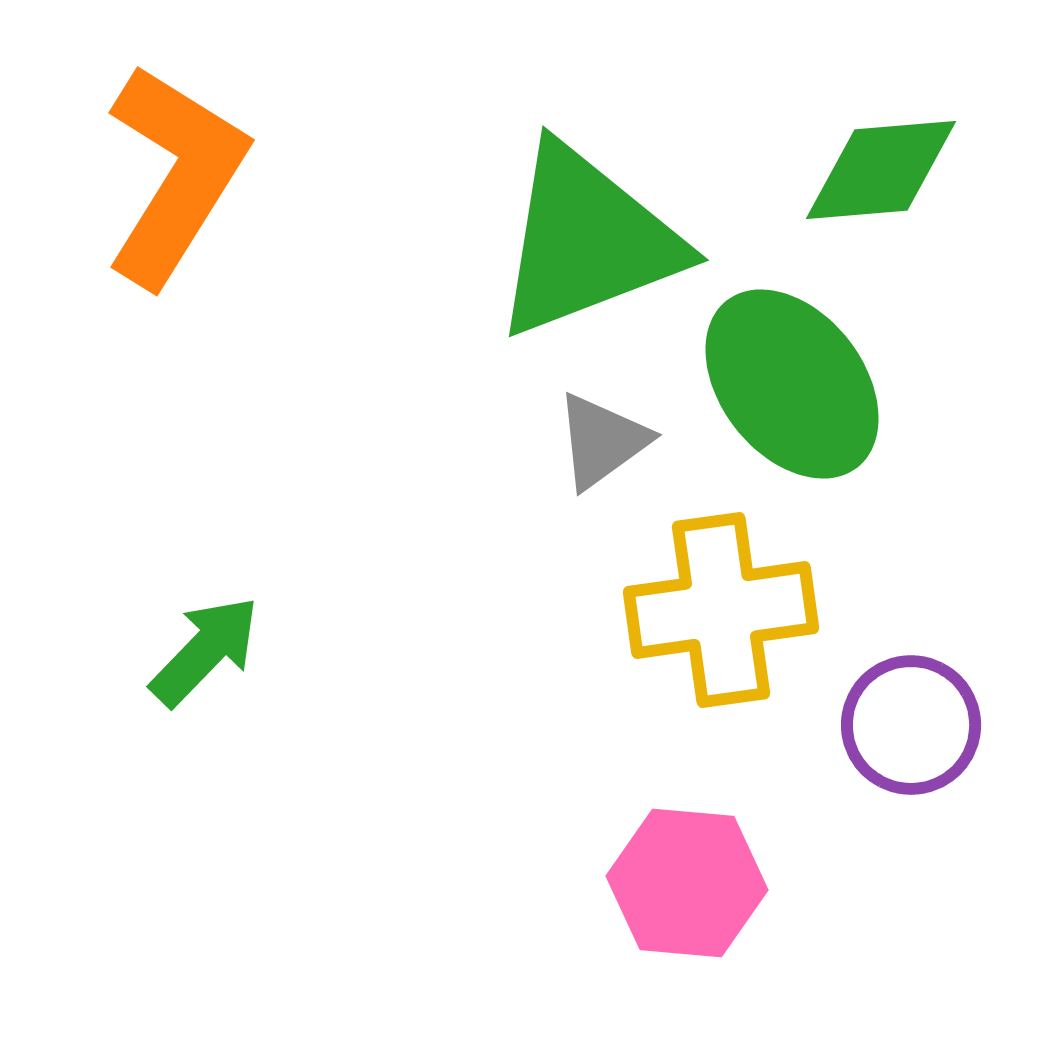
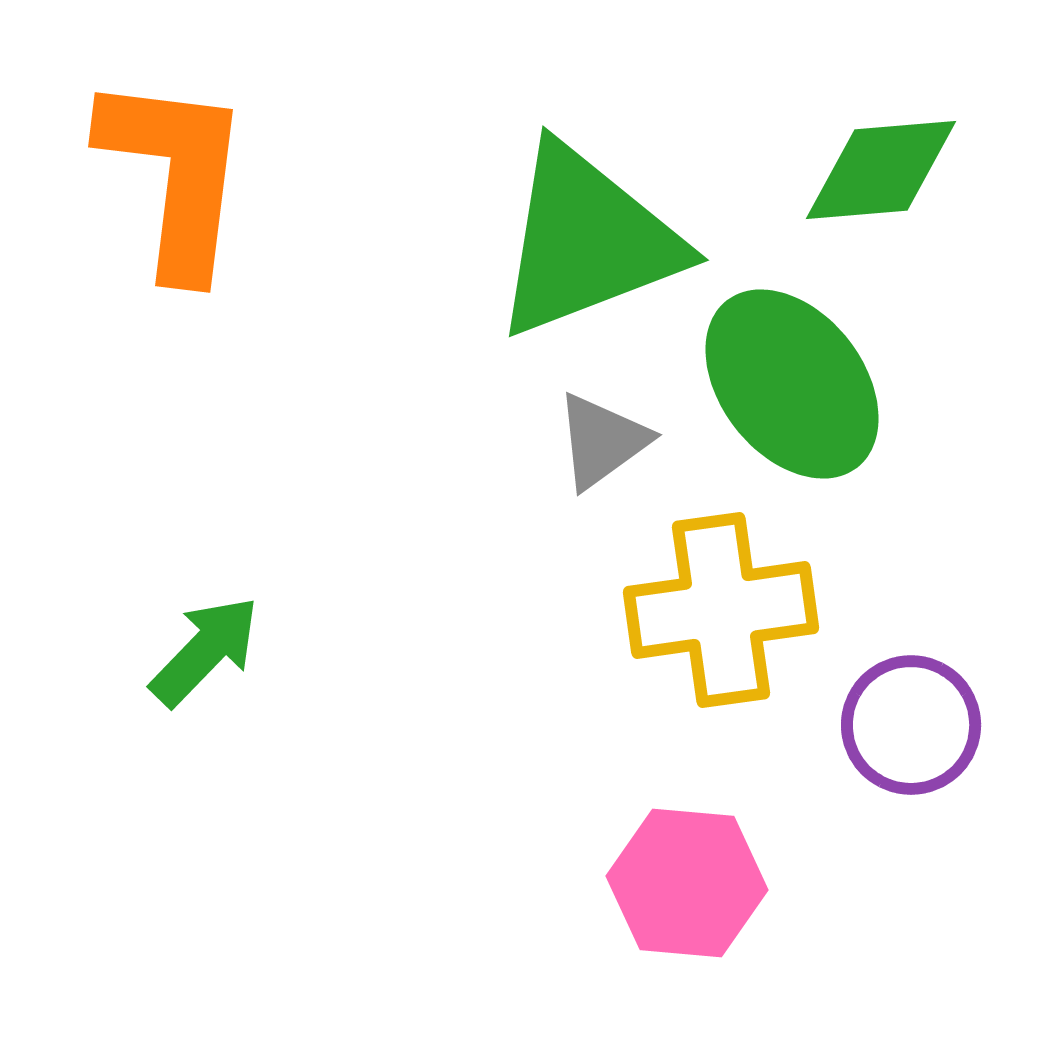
orange L-shape: rotated 25 degrees counterclockwise
